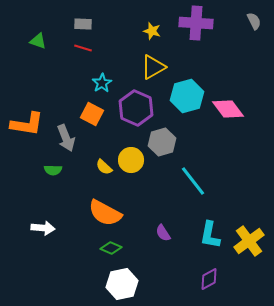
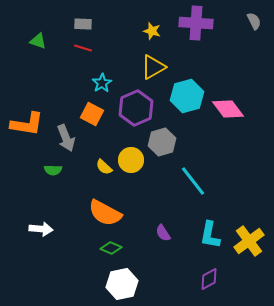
purple hexagon: rotated 12 degrees clockwise
white arrow: moved 2 px left, 1 px down
